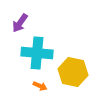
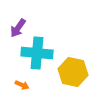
purple arrow: moved 2 px left, 5 px down
orange arrow: moved 18 px left, 1 px up
